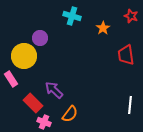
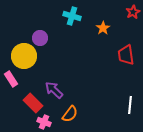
red star: moved 2 px right, 4 px up; rotated 24 degrees clockwise
